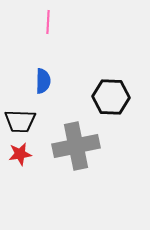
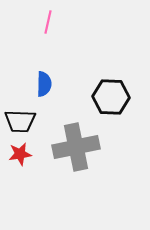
pink line: rotated 10 degrees clockwise
blue semicircle: moved 1 px right, 3 px down
gray cross: moved 1 px down
